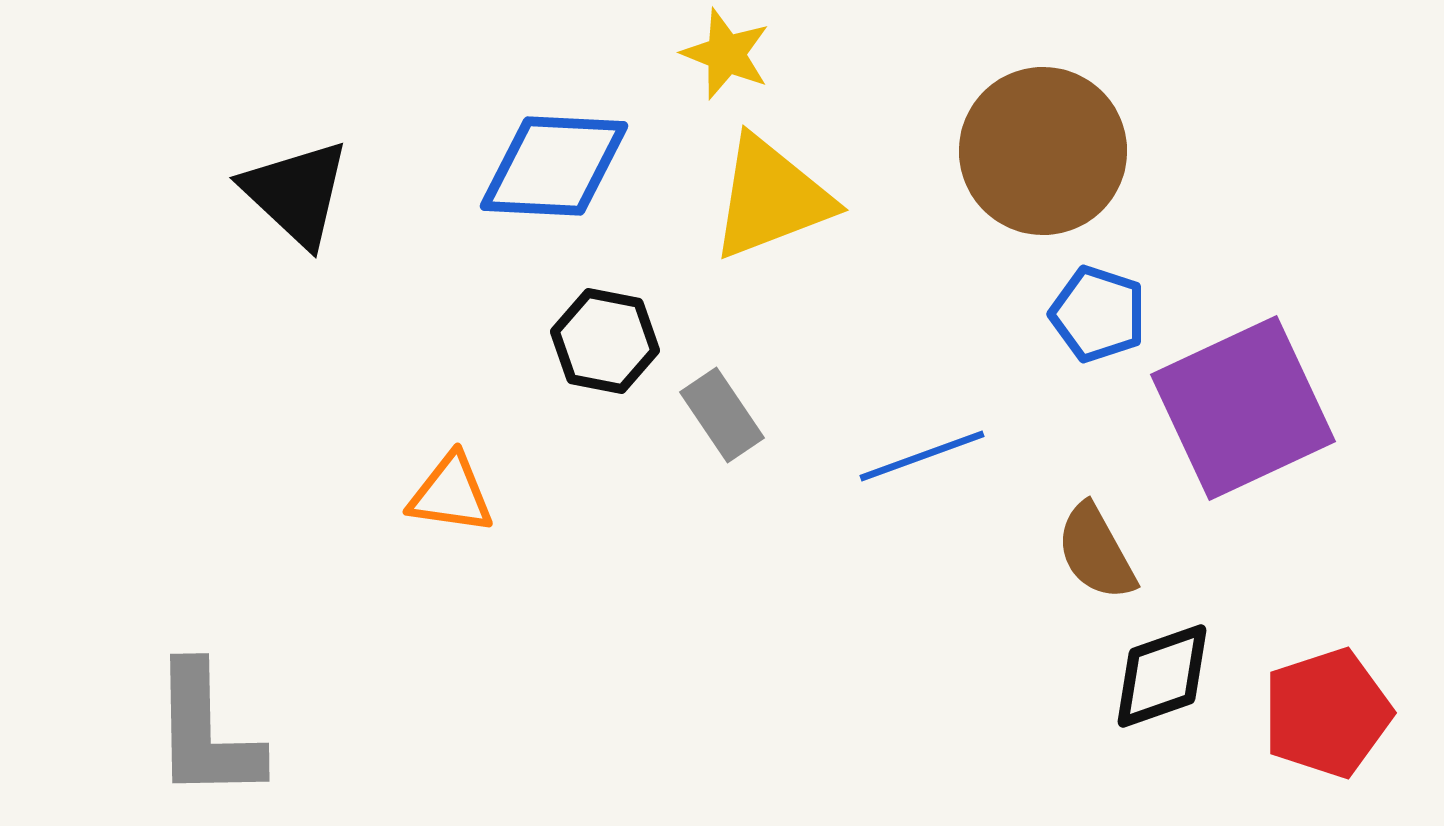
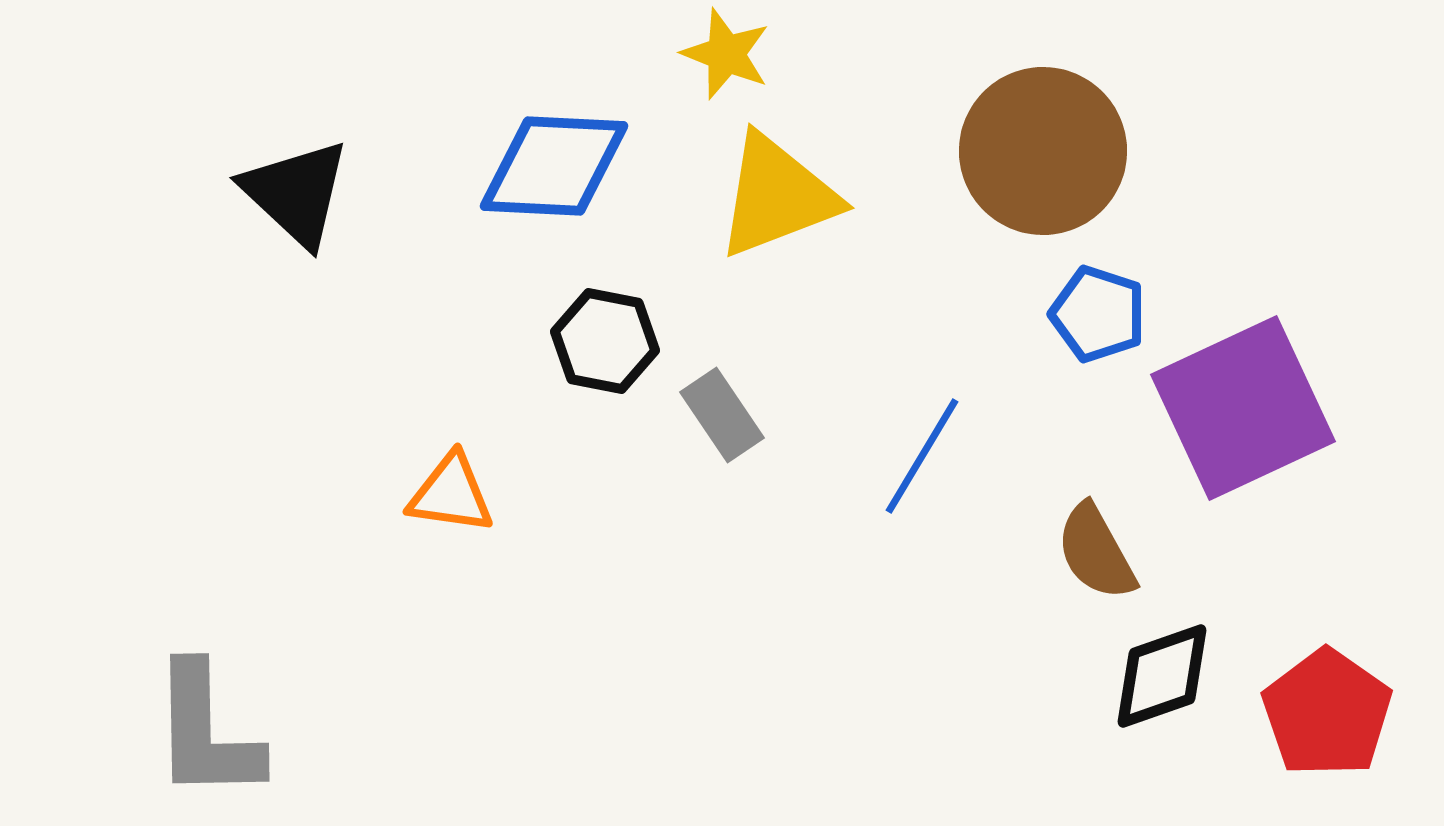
yellow triangle: moved 6 px right, 2 px up
blue line: rotated 39 degrees counterclockwise
red pentagon: rotated 19 degrees counterclockwise
